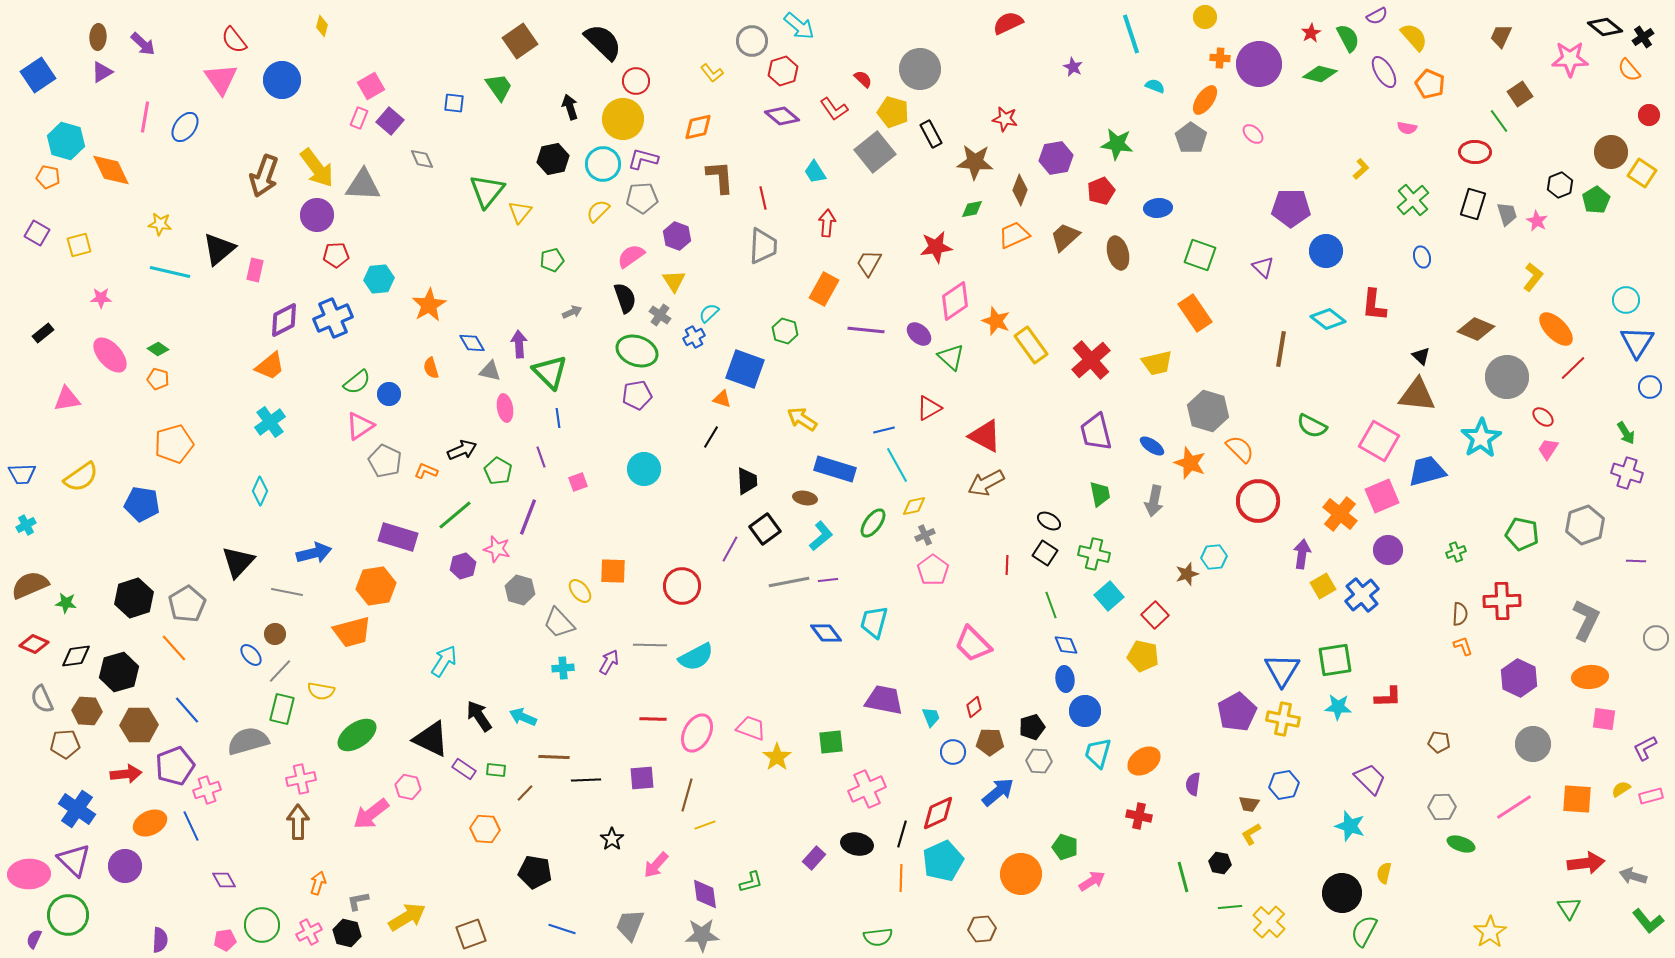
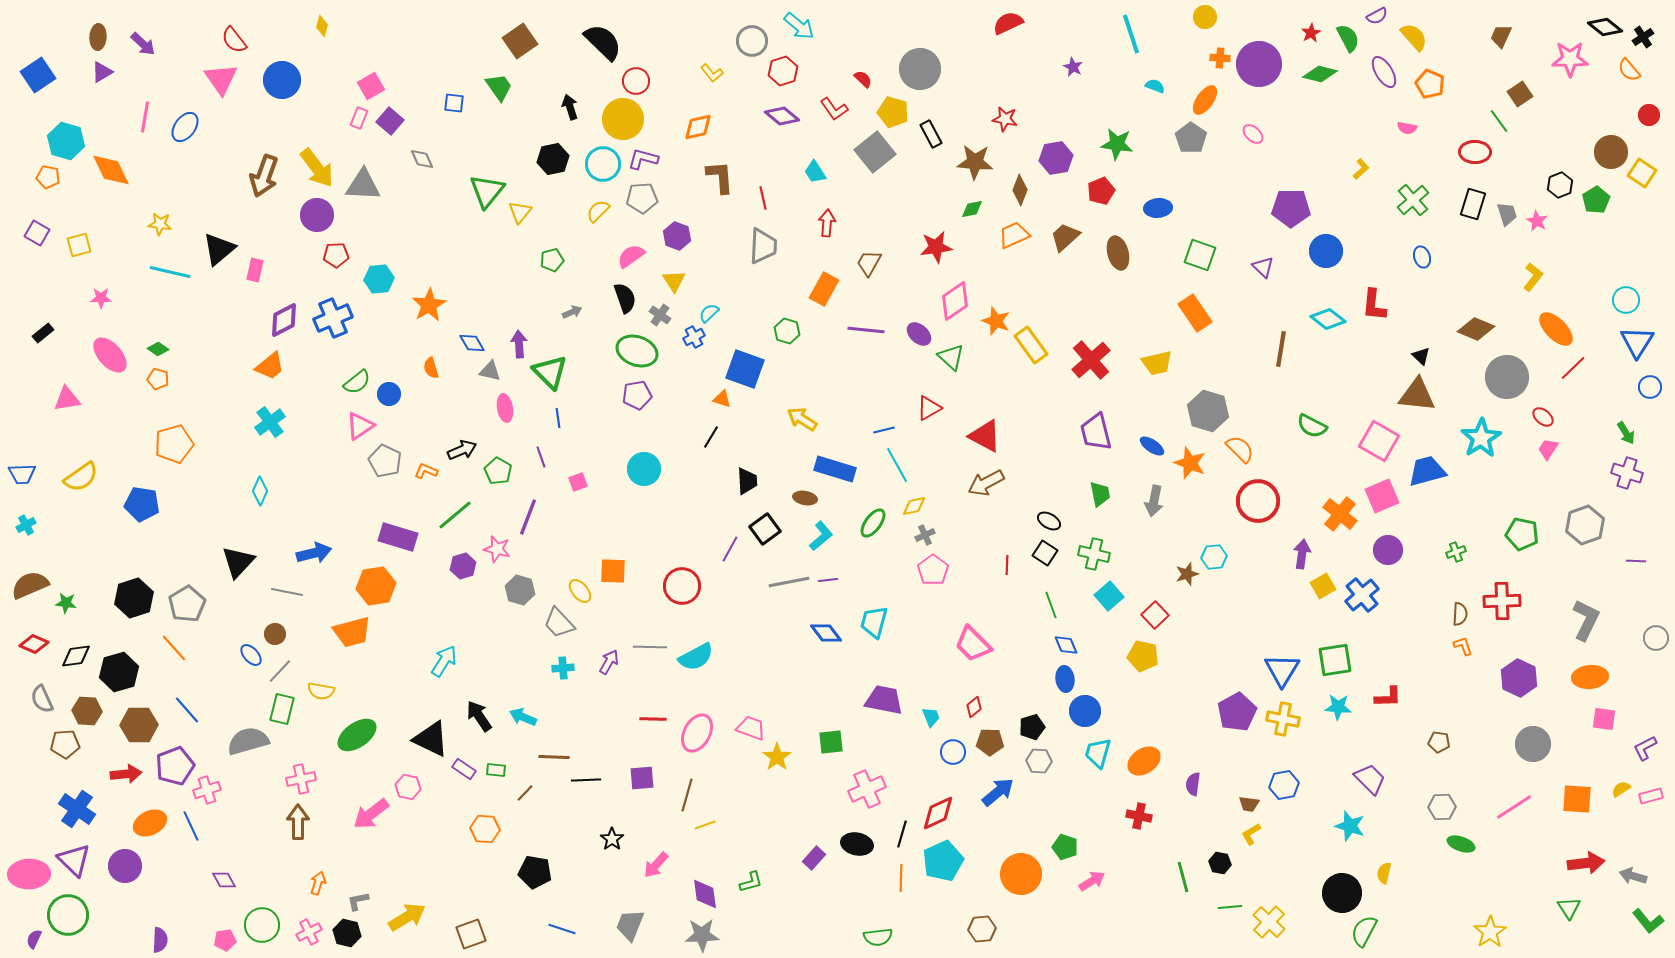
green hexagon at (785, 331): moved 2 px right
gray line at (650, 645): moved 2 px down
